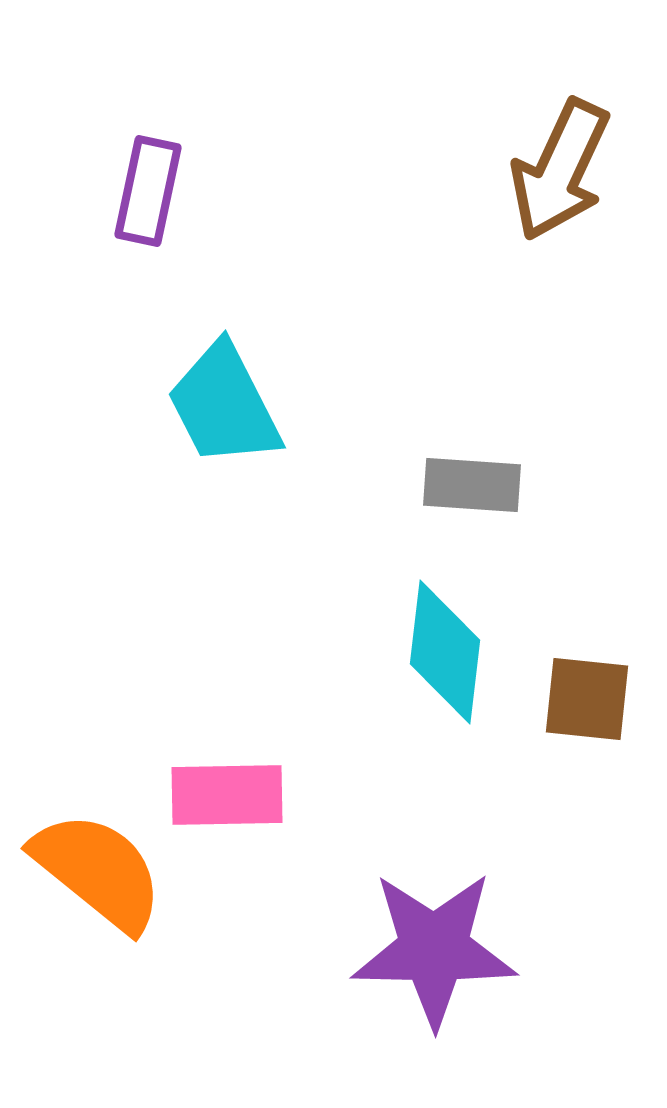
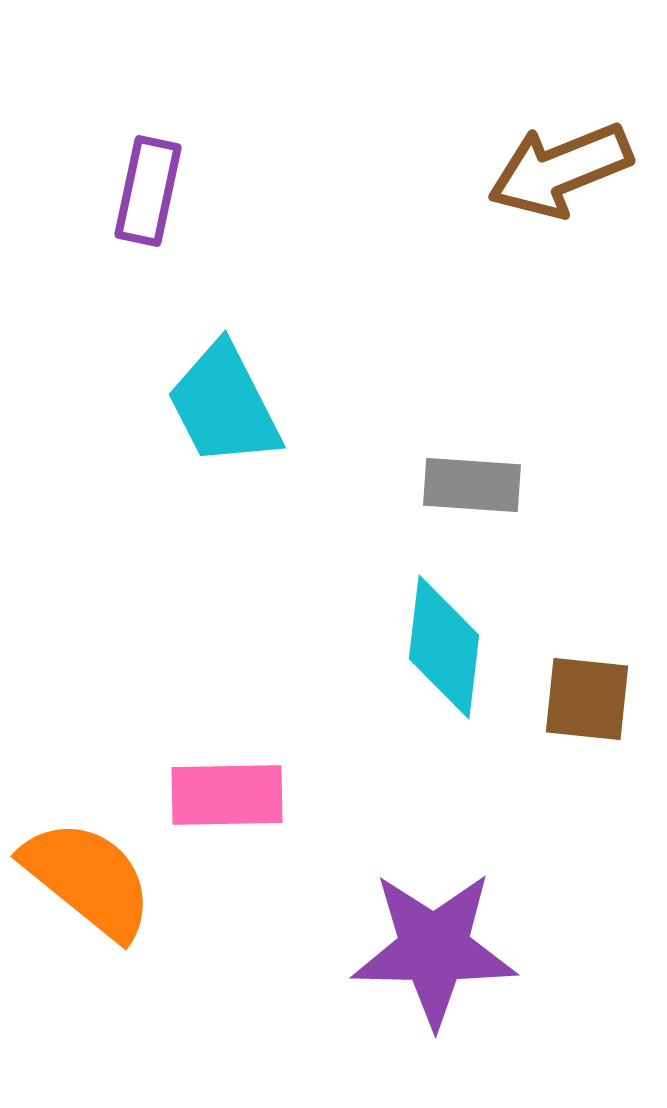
brown arrow: rotated 43 degrees clockwise
cyan diamond: moved 1 px left, 5 px up
orange semicircle: moved 10 px left, 8 px down
